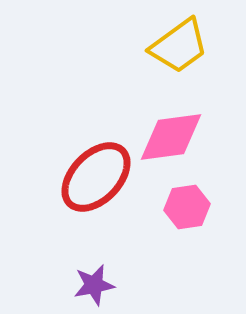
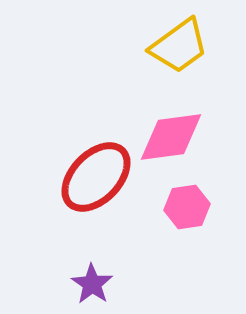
purple star: moved 2 px left, 1 px up; rotated 27 degrees counterclockwise
